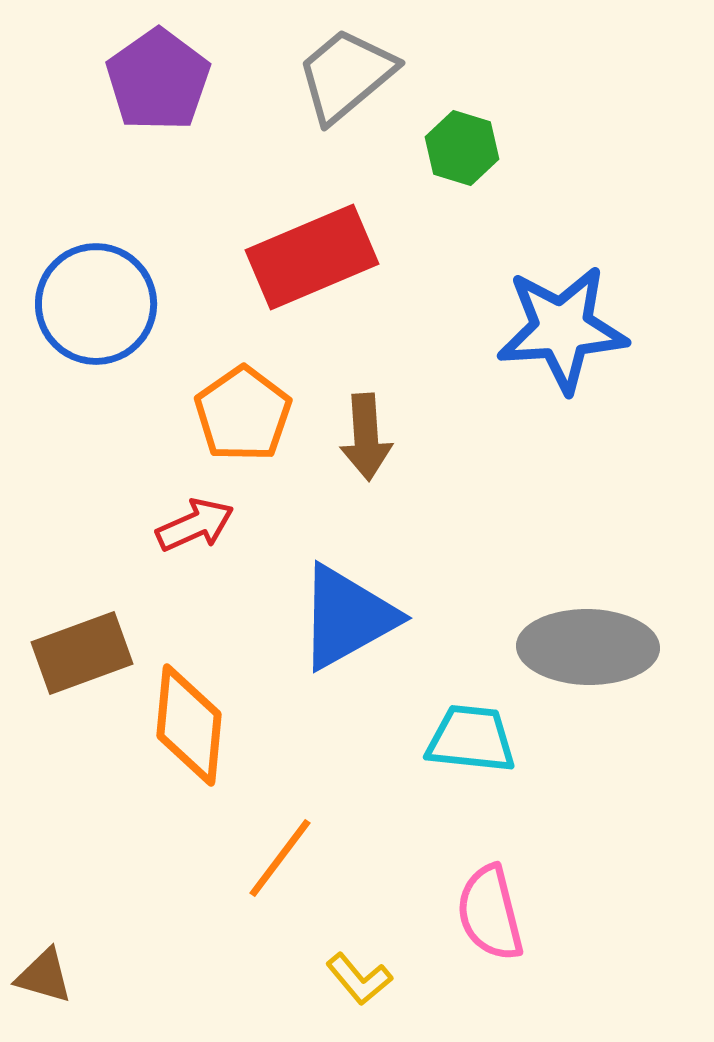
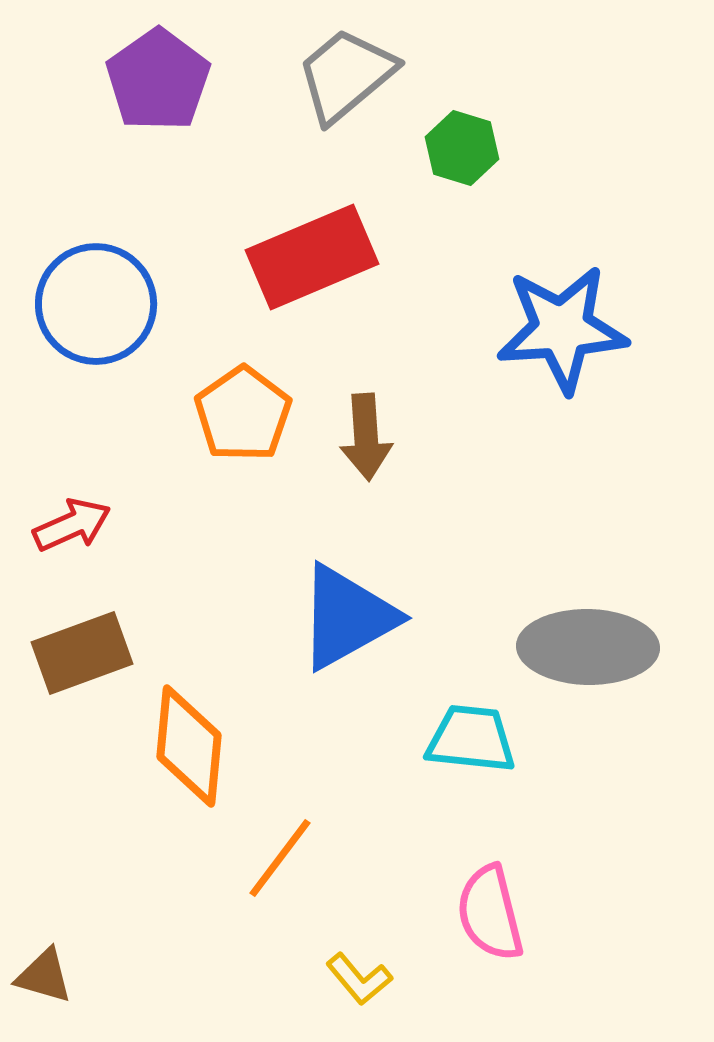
red arrow: moved 123 px left
orange diamond: moved 21 px down
